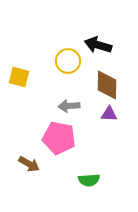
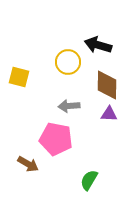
yellow circle: moved 1 px down
pink pentagon: moved 3 px left, 1 px down
brown arrow: moved 1 px left
green semicircle: rotated 125 degrees clockwise
